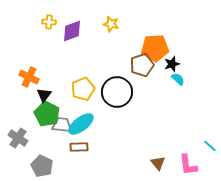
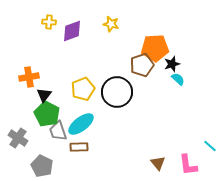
orange cross: rotated 36 degrees counterclockwise
gray trapezoid: moved 4 px left, 6 px down; rotated 115 degrees counterclockwise
